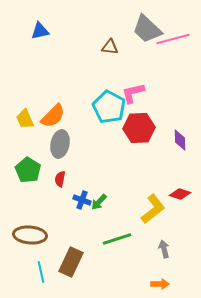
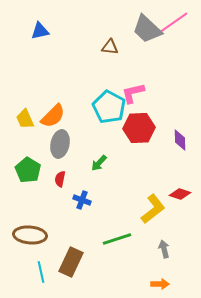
pink line: moved 16 px up; rotated 20 degrees counterclockwise
green arrow: moved 39 px up
